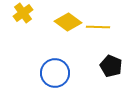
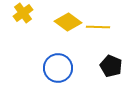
blue circle: moved 3 px right, 5 px up
